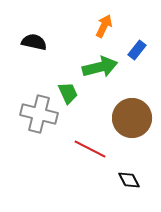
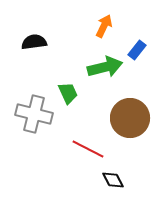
black semicircle: rotated 20 degrees counterclockwise
green arrow: moved 5 px right
gray cross: moved 5 px left
brown circle: moved 2 px left
red line: moved 2 px left
black diamond: moved 16 px left
